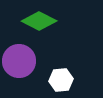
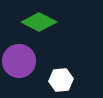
green diamond: moved 1 px down
